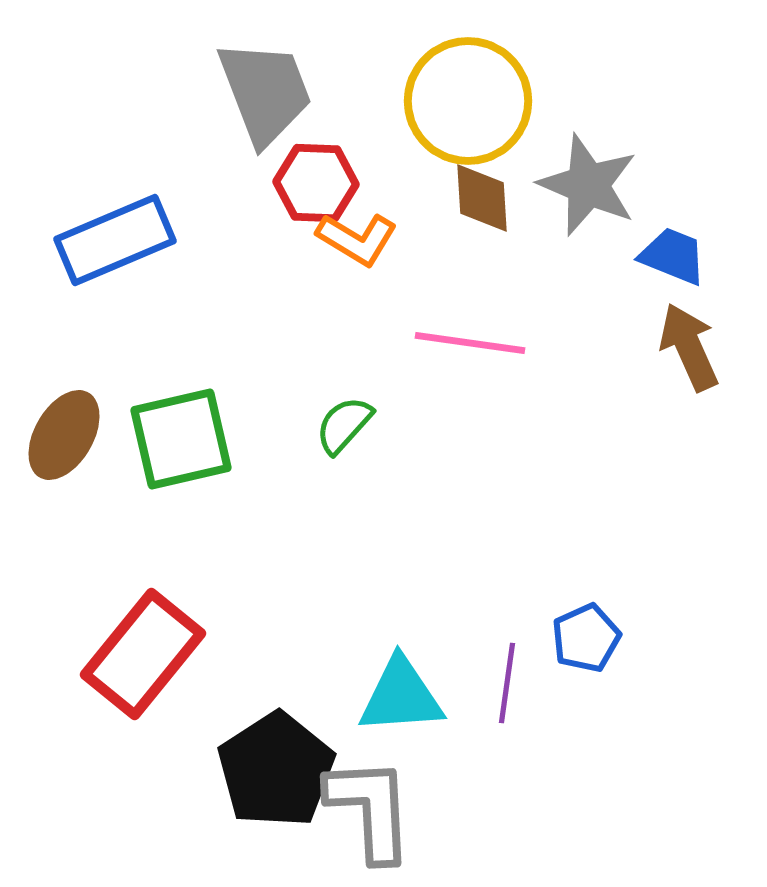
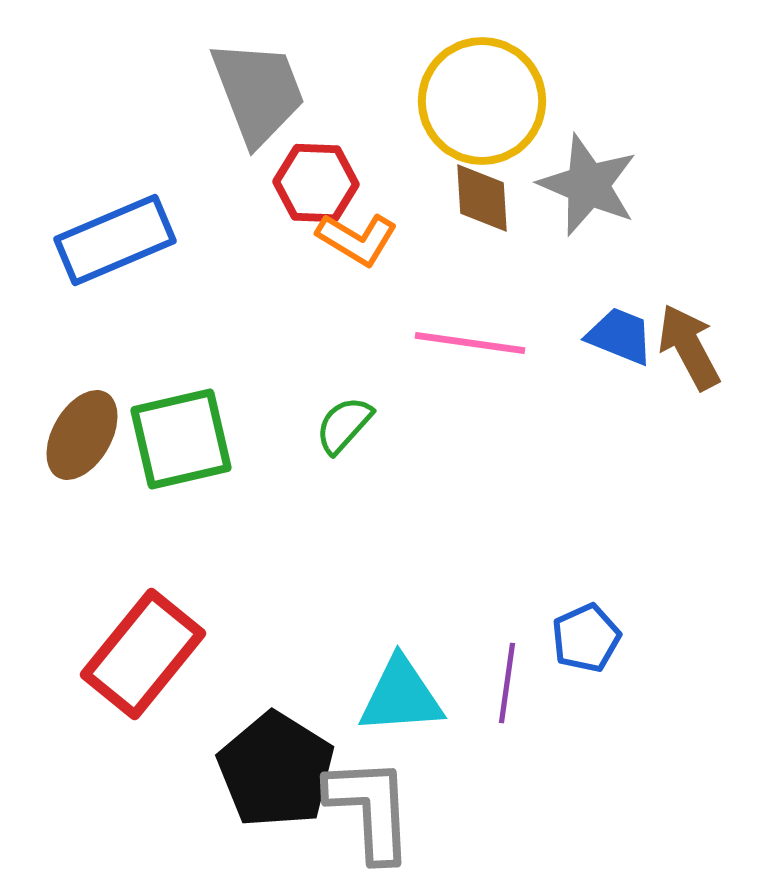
gray trapezoid: moved 7 px left
yellow circle: moved 14 px right
blue trapezoid: moved 53 px left, 80 px down
brown arrow: rotated 4 degrees counterclockwise
brown ellipse: moved 18 px right
black pentagon: rotated 7 degrees counterclockwise
